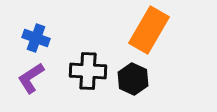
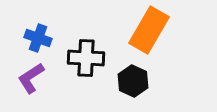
blue cross: moved 2 px right
black cross: moved 2 px left, 13 px up
black hexagon: moved 2 px down
